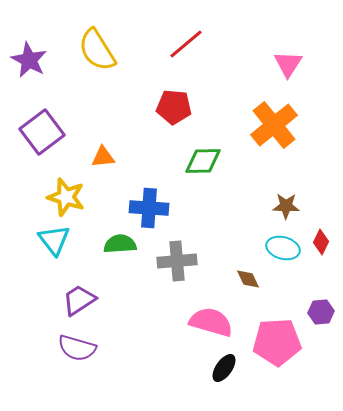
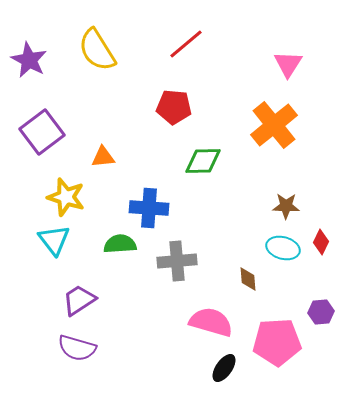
brown diamond: rotated 20 degrees clockwise
